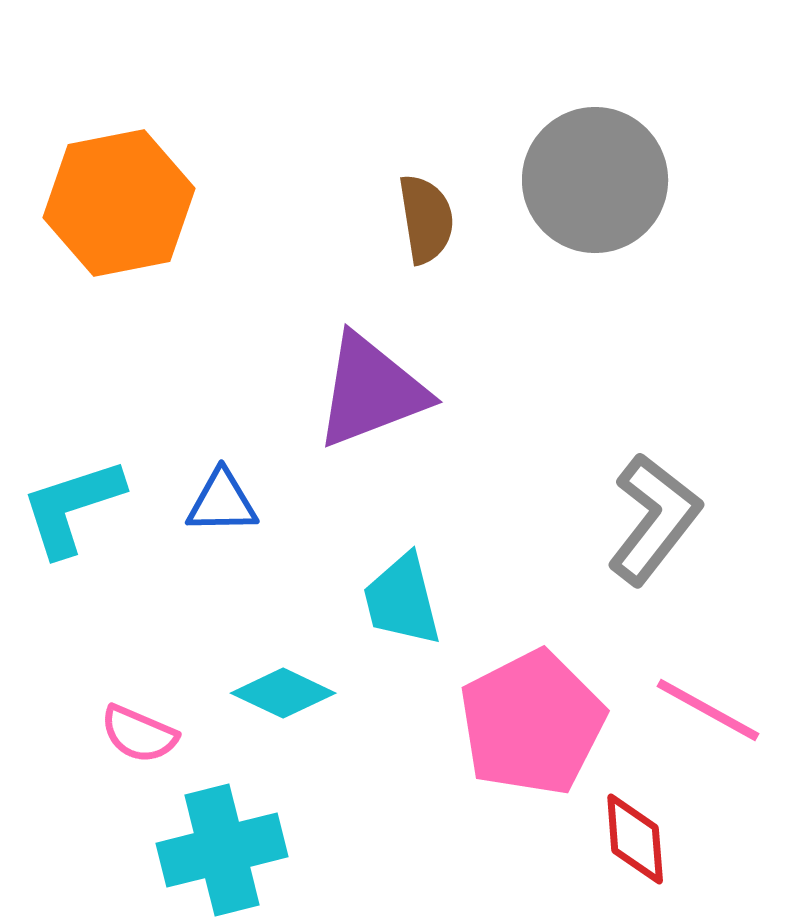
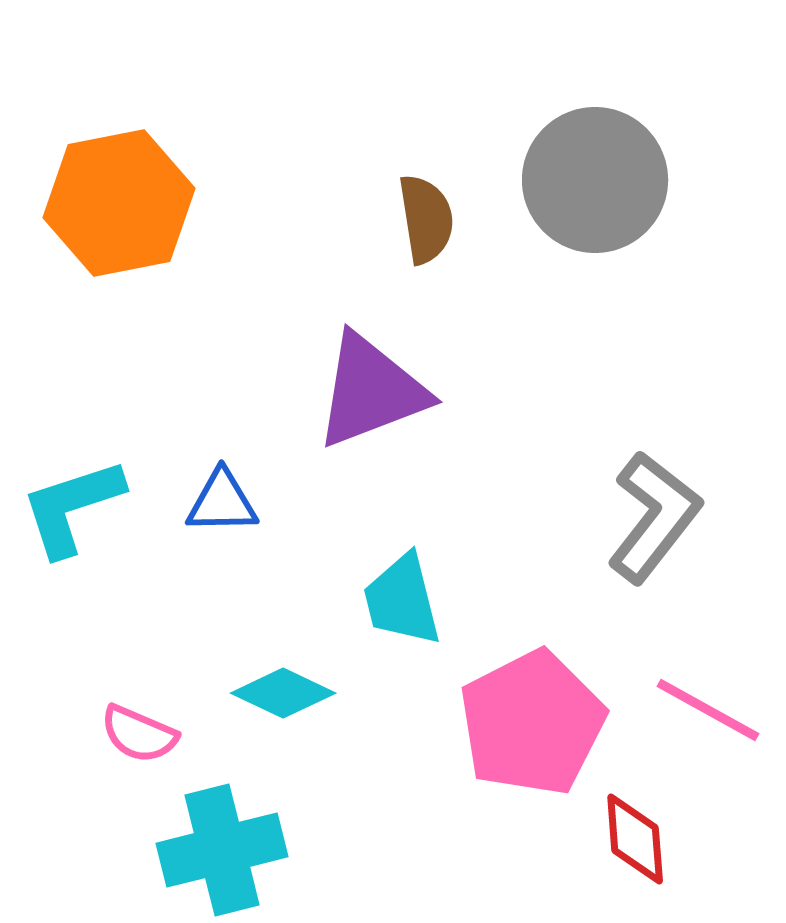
gray L-shape: moved 2 px up
